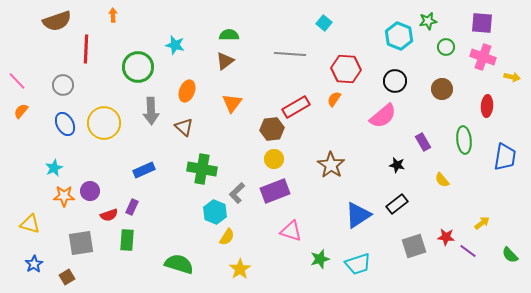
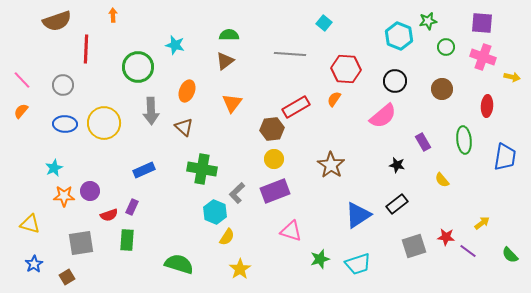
pink line at (17, 81): moved 5 px right, 1 px up
blue ellipse at (65, 124): rotated 60 degrees counterclockwise
